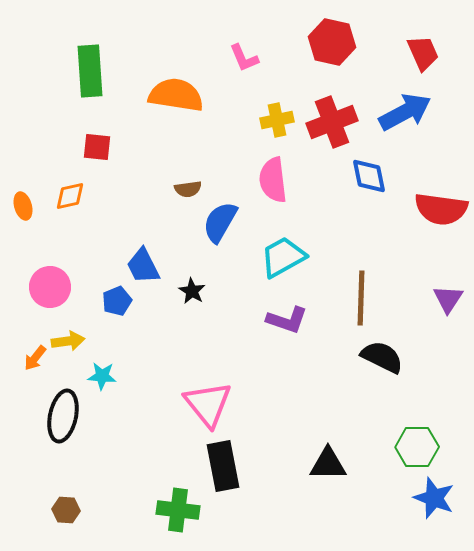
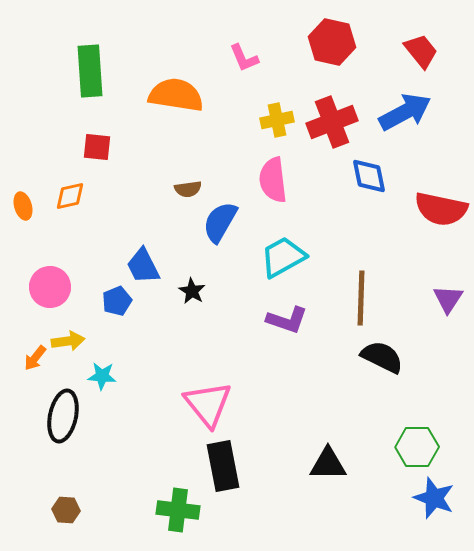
red trapezoid: moved 2 px left, 2 px up; rotated 15 degrees counterclockwise
red semicircle: rotated 4 degrees clockwise
